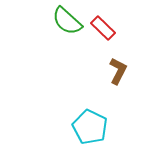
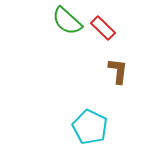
brown L-shape: rotated 20 degrees counterclockwise
